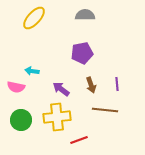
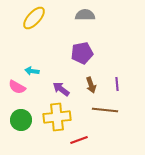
pink semicircle: moved 1 px right; rotated 18 degrees clockwise
